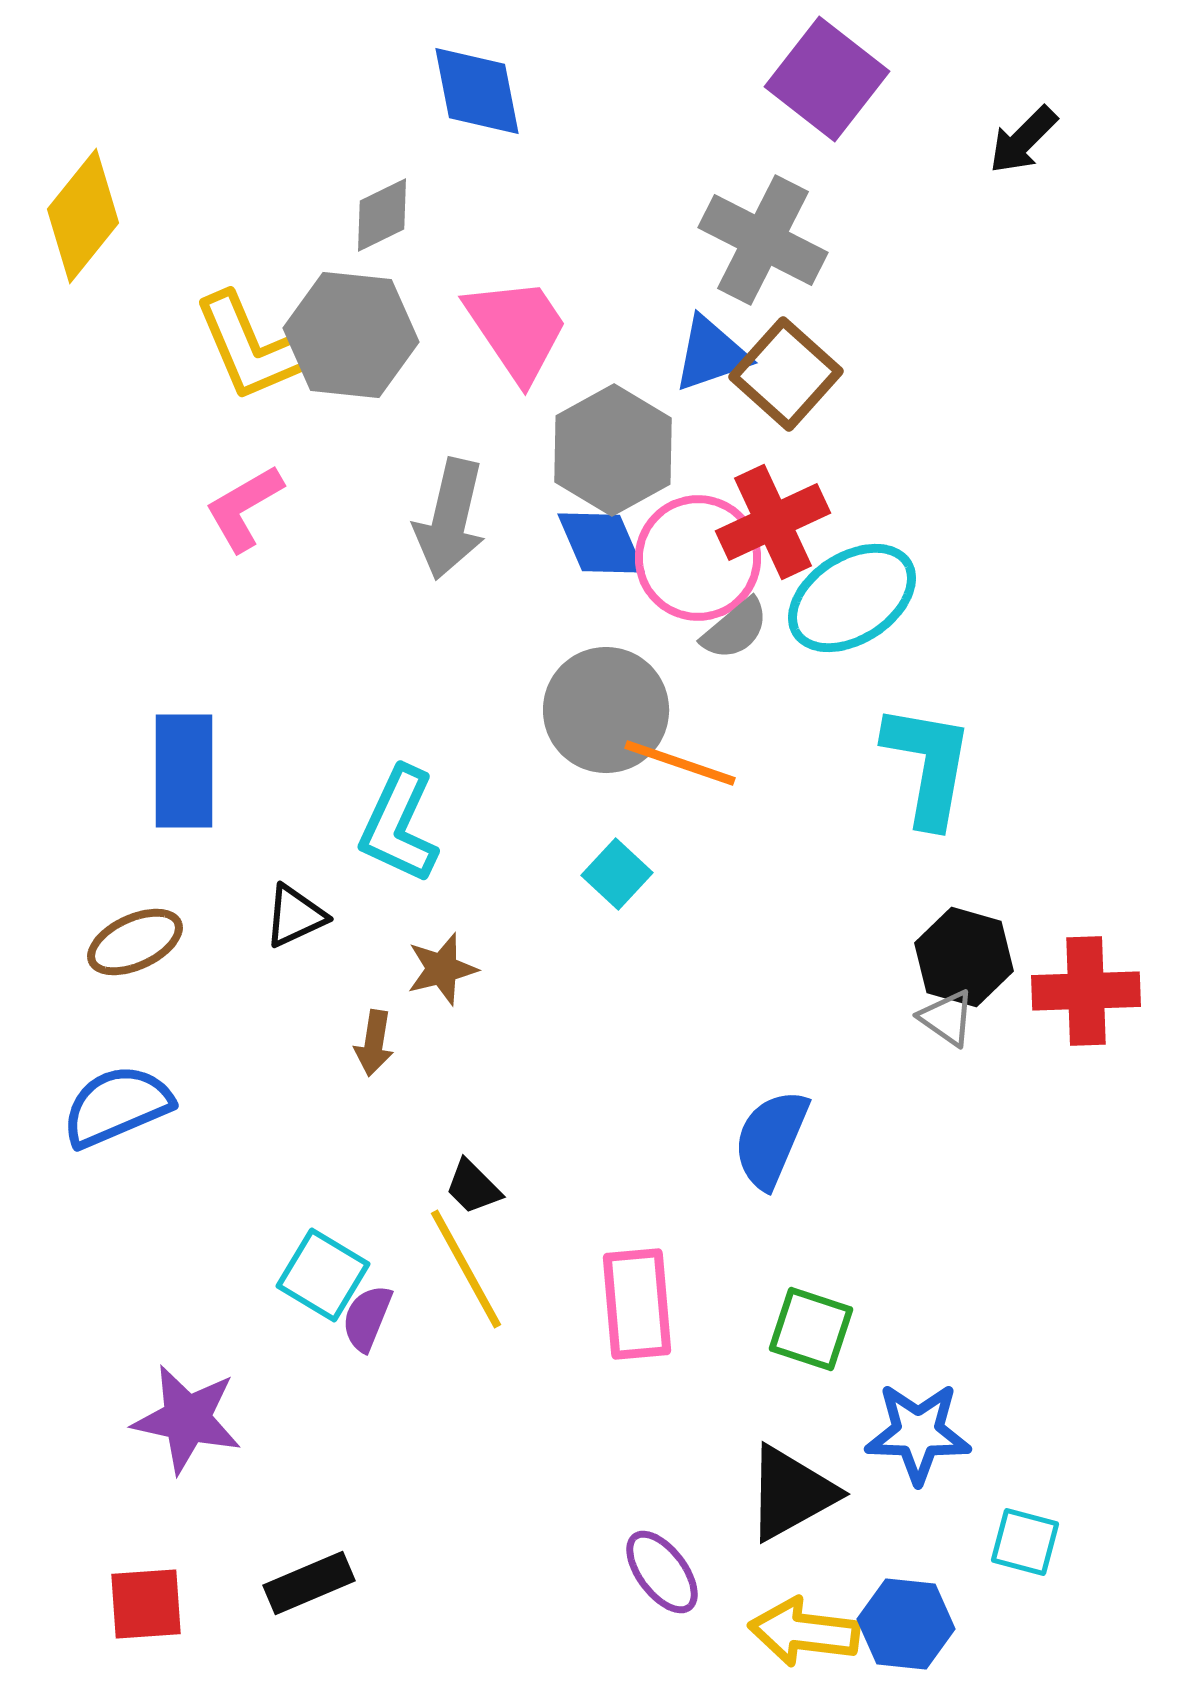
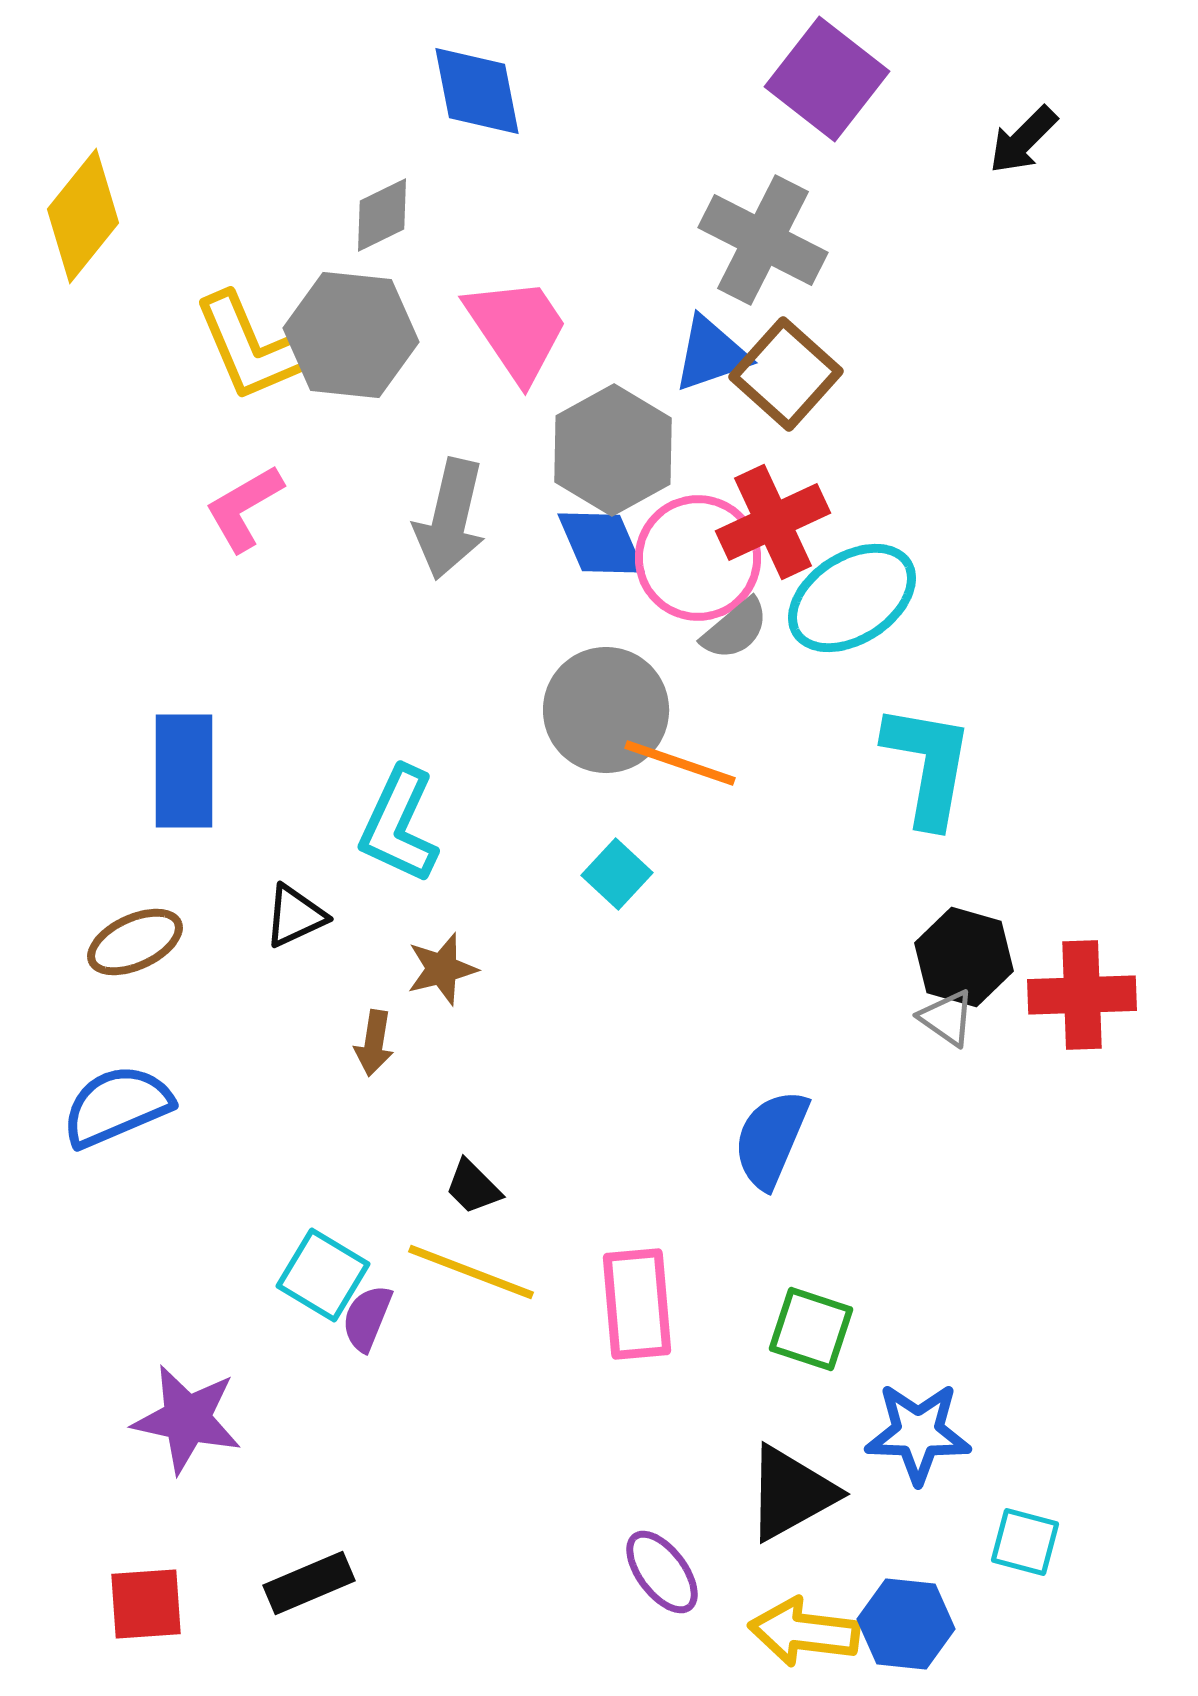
red cross at (1086, 991): moved 4 px left, 4 px down
yellow line at (466, 1269): moved 5 px right, 3 px down; rotated 40 degrees counterclockwise
